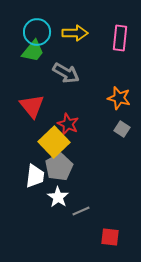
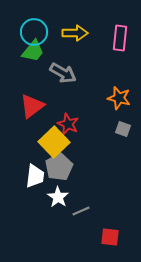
cyan circle: moved 3 px left
gray arrow: moved 3 px left
red triangle: rotated 32 degrees clockwise
gray square: moved 1 px right; rotated 14 degrees counterclockwise
